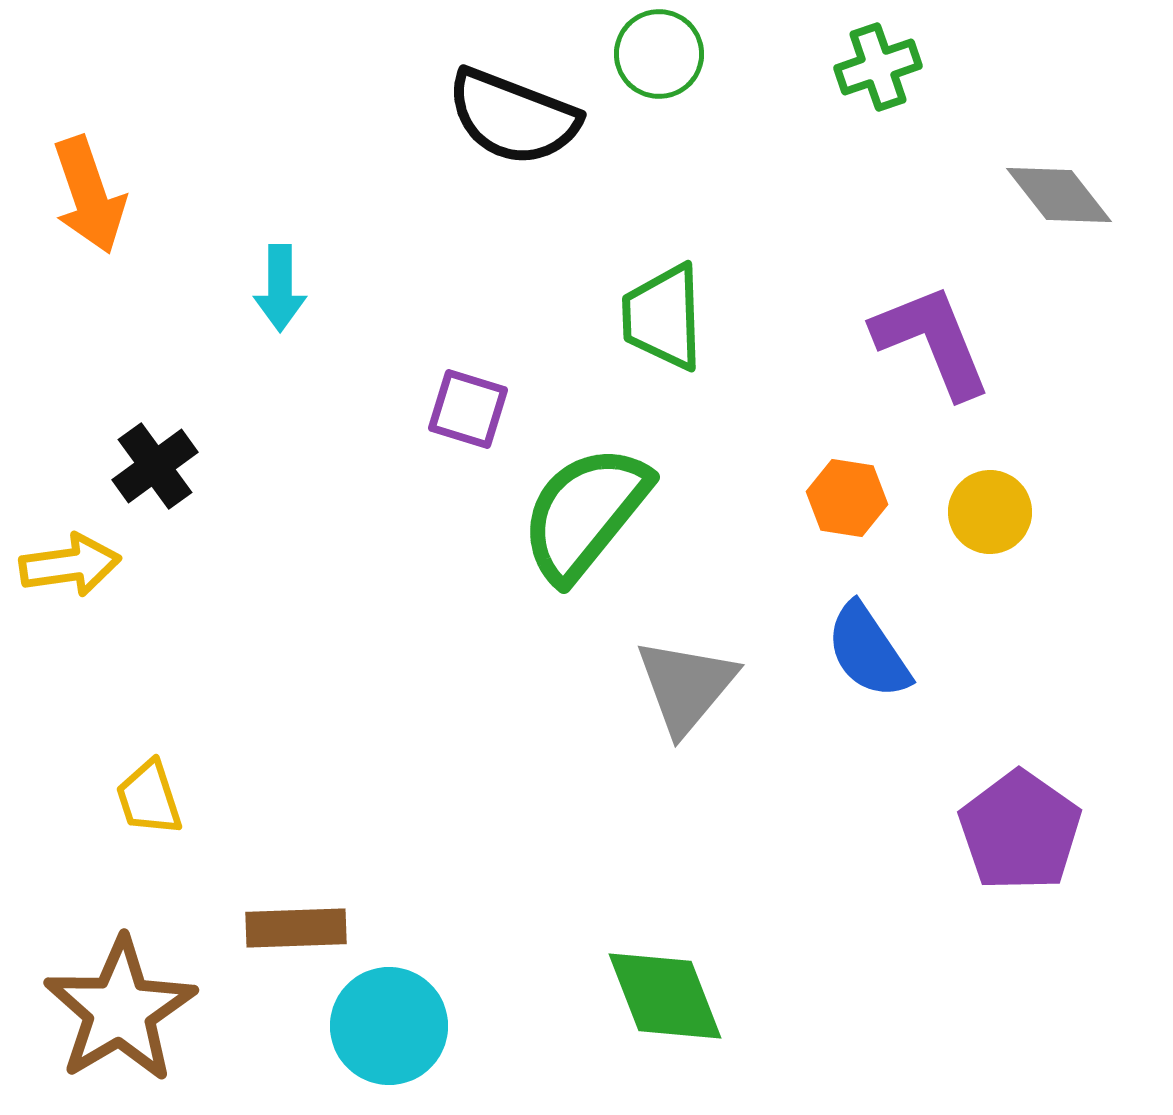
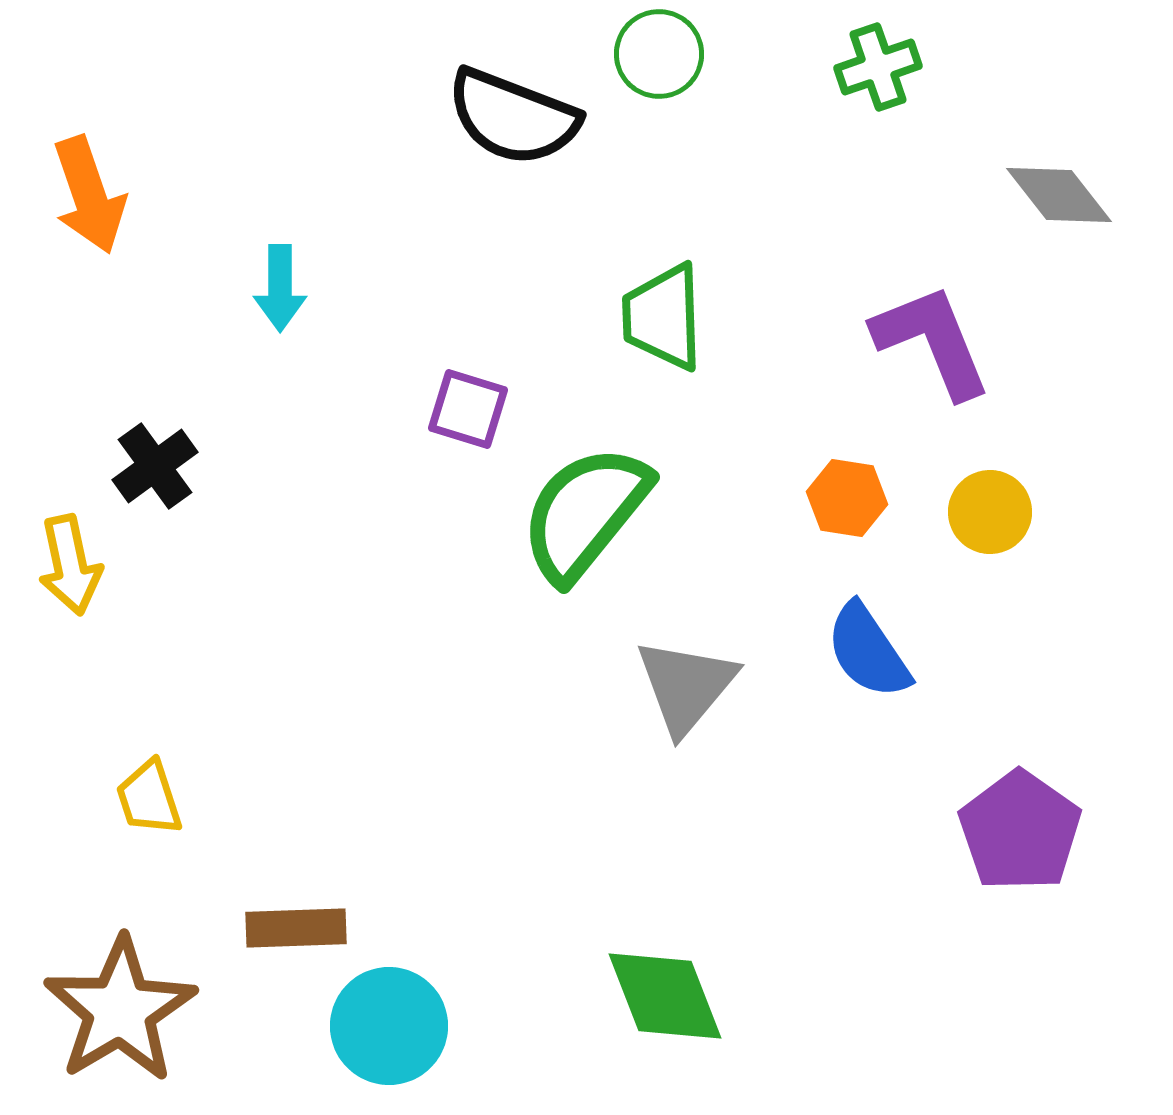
yellow arrow: rotated 86 degrees clockwise
